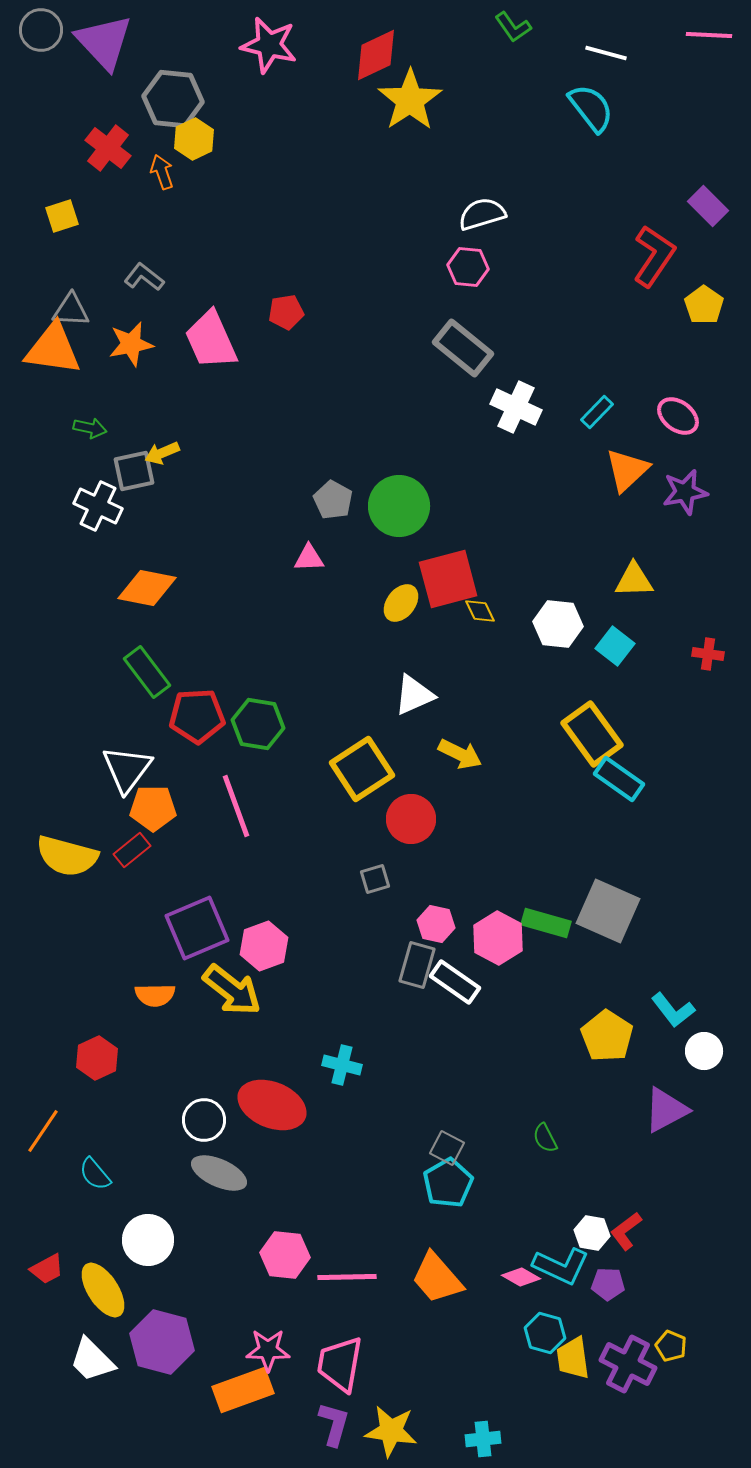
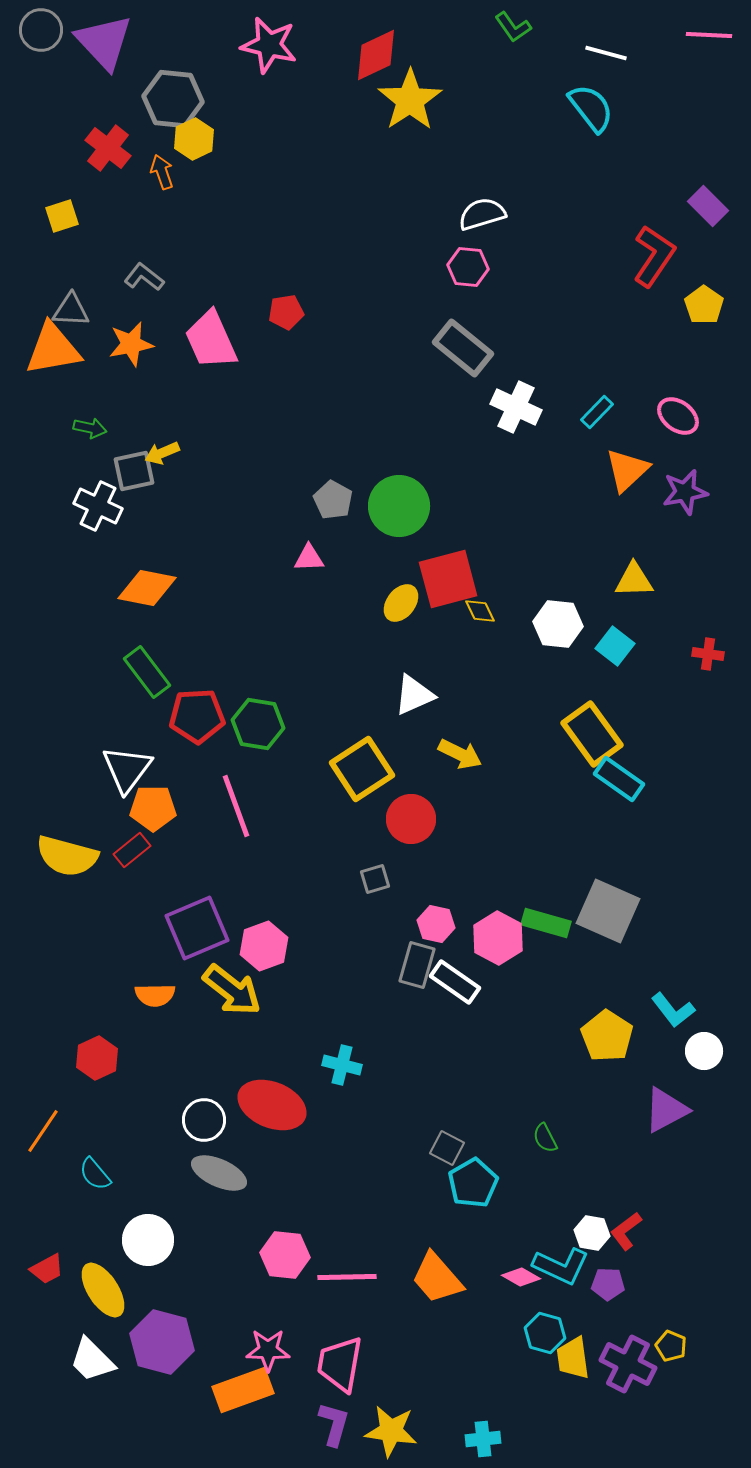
orange triangle at (53, 349): rotated 18 degrees counterclockwise
cyan pentagon at (448, 1183): moved 25 px right
